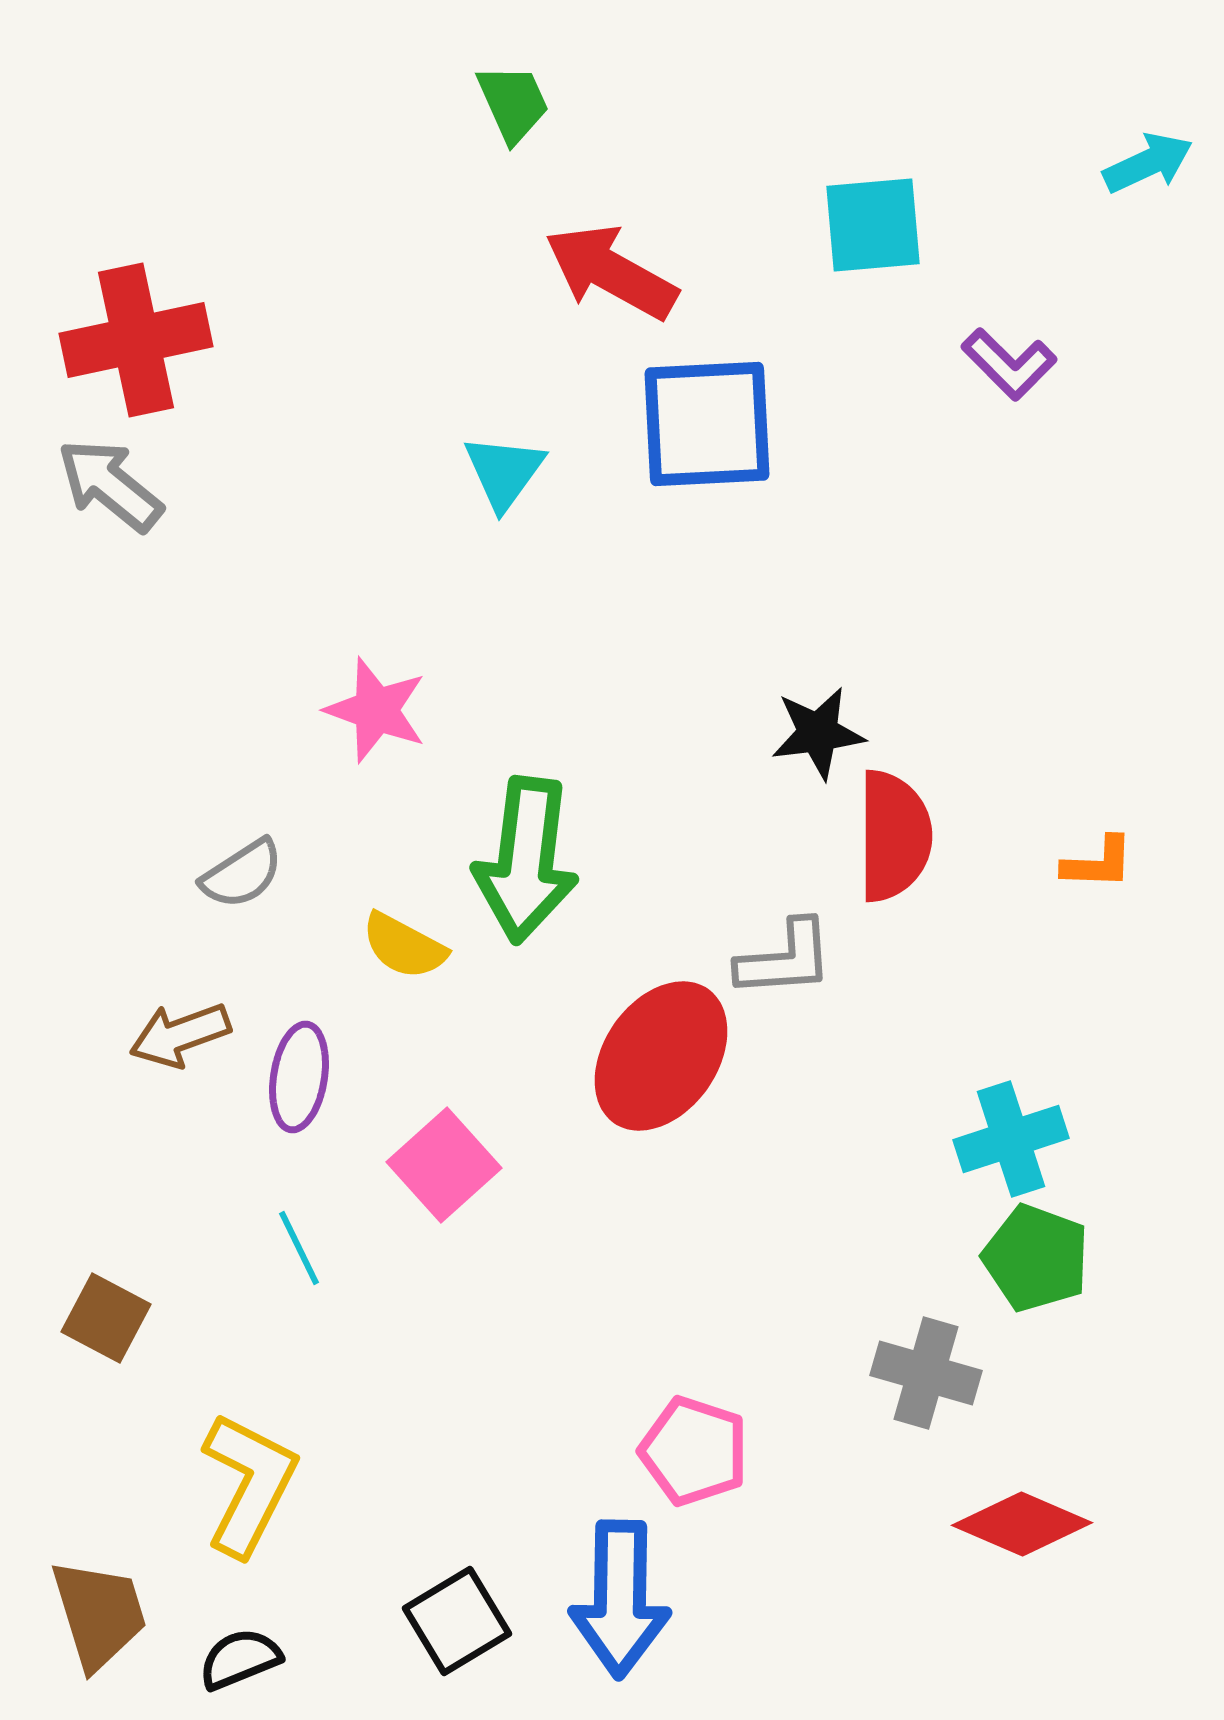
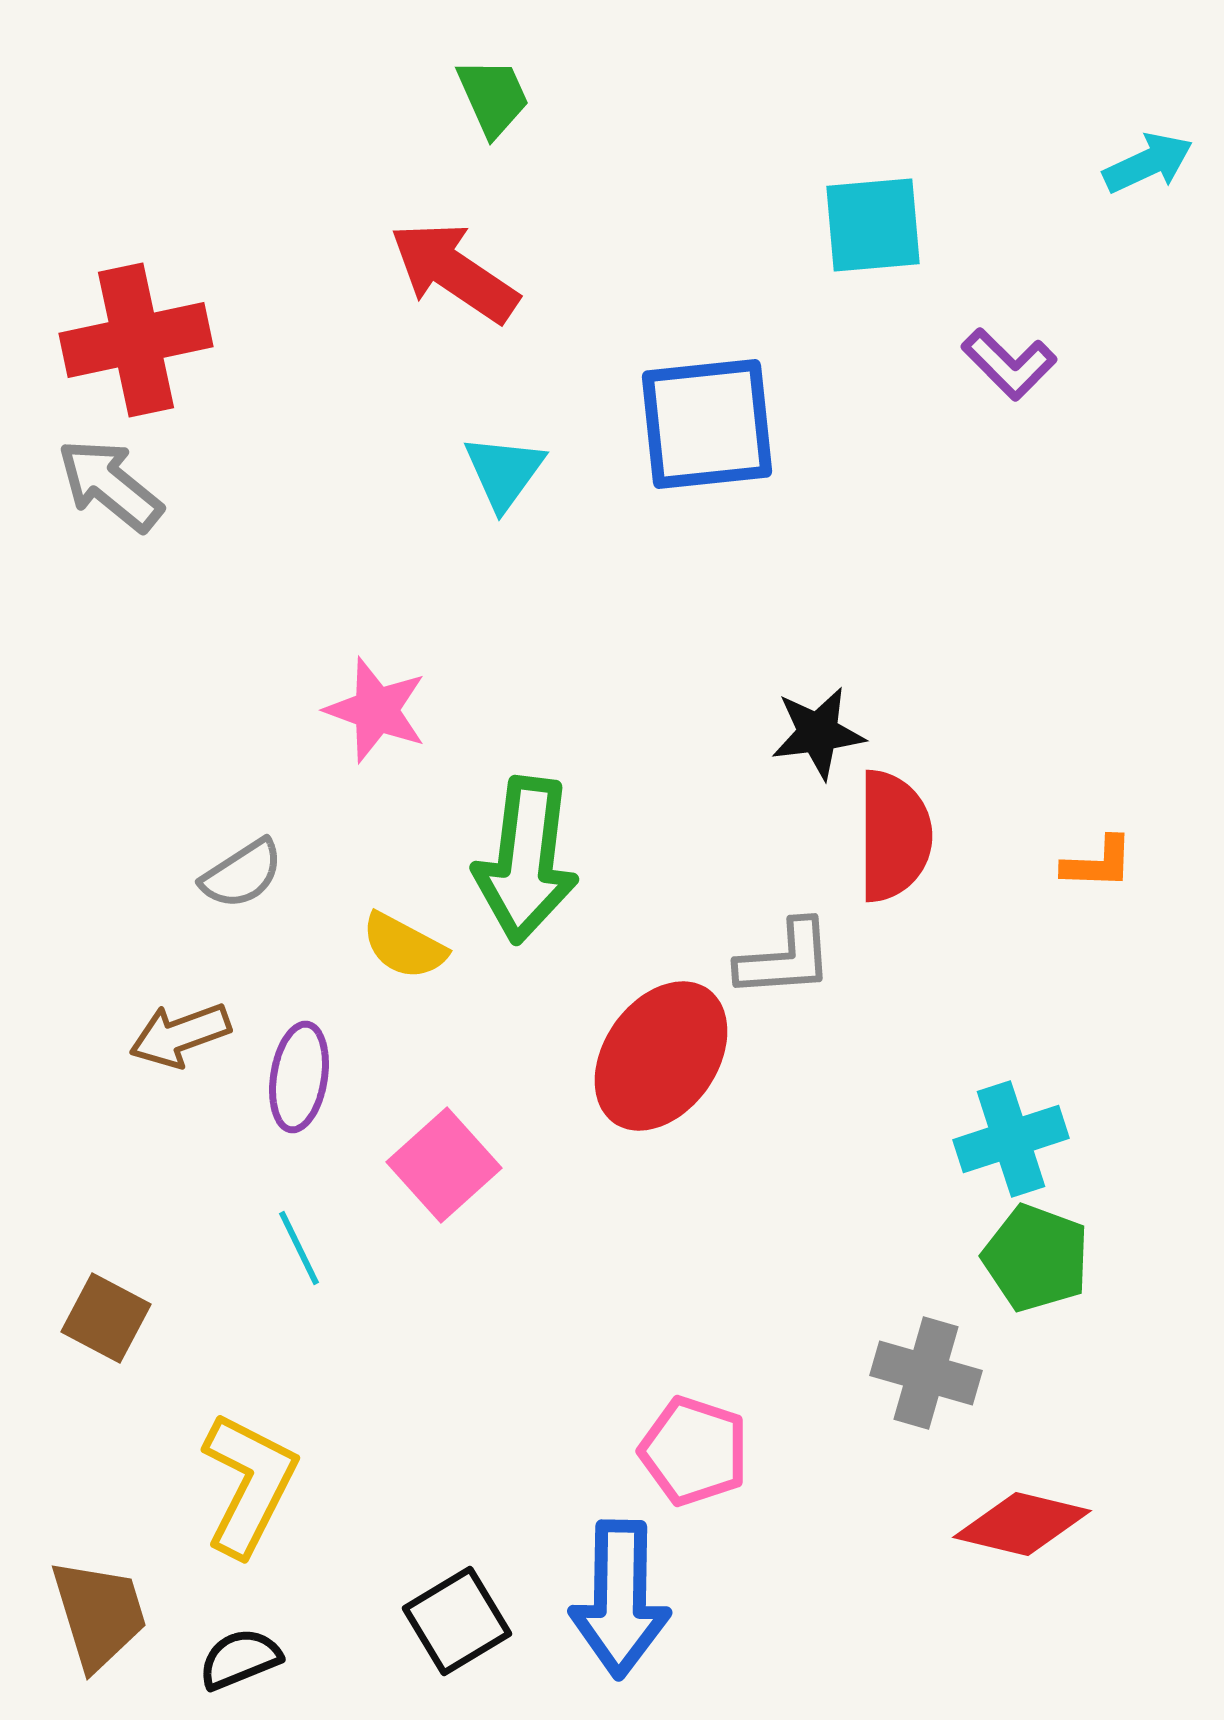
green trapezoid: moved 20 px left, 6 px up
red arrow: moved 157 px left; rotated 5 degrees clockwise
blue square: rotated 3 degrees counterclockwise
red diamond: rotated 10 degrees counterclockwise
